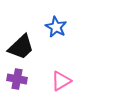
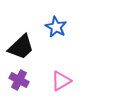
purple cross: moved 2 px right, 1 px down; rotated 18 degrees clockwise
